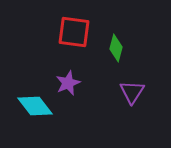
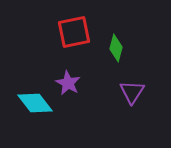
red square: rotated 20 degrees counterclockwise
purple star: rotated 20 degrees counterclockwise
cyan diamond: moved 3 px up
